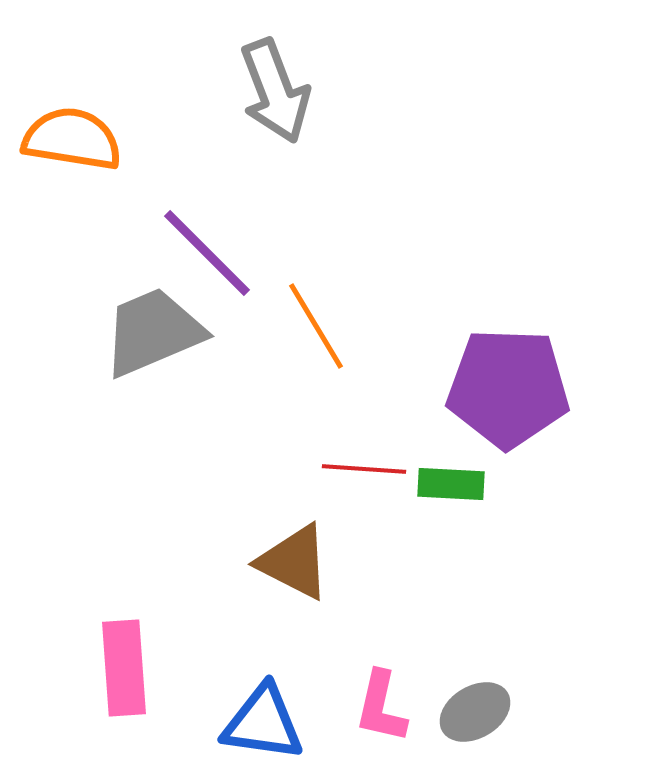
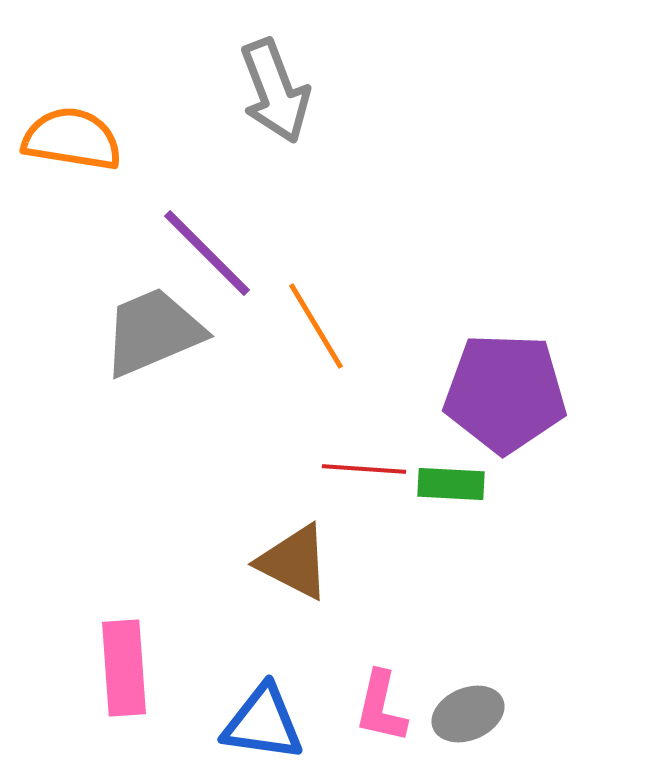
purple pentagon: moved 3 px left, 5 px down
gray ellipse: moved 7 px left, 2 px down; rotated 8 degrees clockwise
